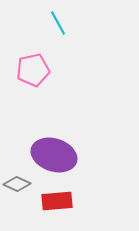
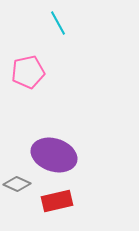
pink pentagon: moved 5 px left, 2 px down
red rectangle: rotated 8 degrees counterclockwise
